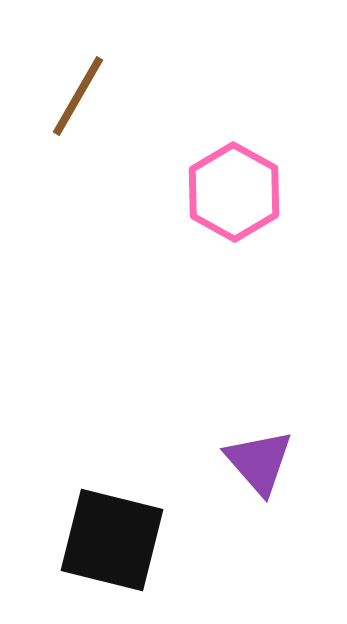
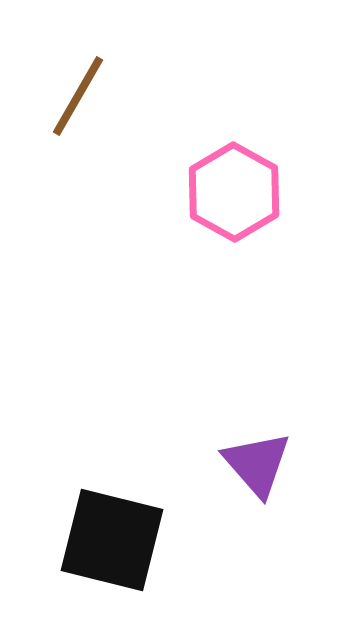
purple triangle: moved 2 px left, 2 px down
